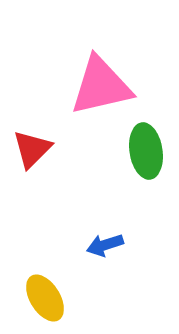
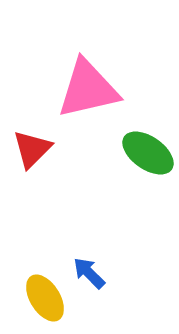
pink triangle: moved 13 px left, 3 px down
green ellipse: moved 2 px right, 2 px down; rotated 46 degrees counterclockwise
blue arrow: moved 16 px left, 28 px down; rotated 63 degrees clockwise
